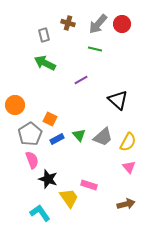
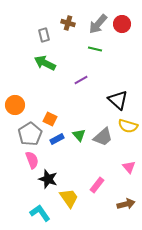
yellow semicircle: moved 16 px up; rotated 78 degrees clockwise
pink rectangle: moved 8 px right; rotated 70 degrees counterclockwise
